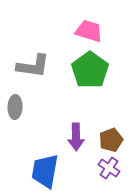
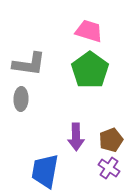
gray L-shape: moved 4 px left, 2 px up
gray ellipse: moved 6 px right, 8 px up
